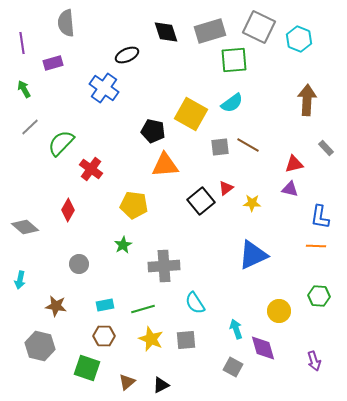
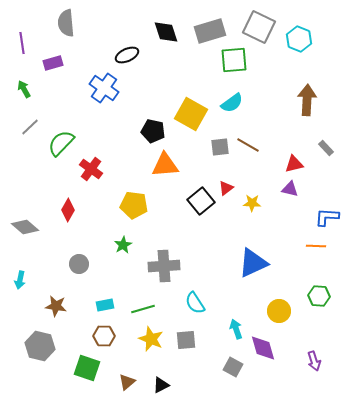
blue L-shape at (320, 217): moved 7 px right; rotated 85 degrees clockwise
blue triangle at (253, 255): moved 8 px down
